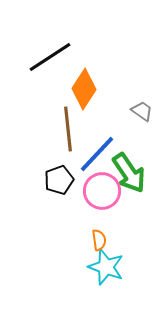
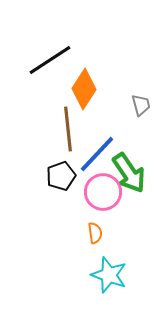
black line: moved 3 px down
gray trapezoid: moved 1 px left, 6 px up; rotated 40 degrees clockwise
black pentagon: moved 2 px right, 4 px up
pink circle: moved 1 px right, 1 px down
orange semicircle: moved 4 px left, 7 px up
cyan star: moved 3 px right, 8 px down
